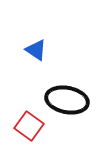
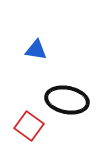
blue triangle: rotated 25 degrees counterclockwise
